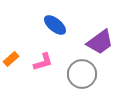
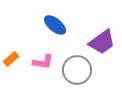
purple trapezoid: moved 2 px right
pink L-shape: rotated 25 degrees clockwise
gray circle: moved 5 px left, 4 px up
